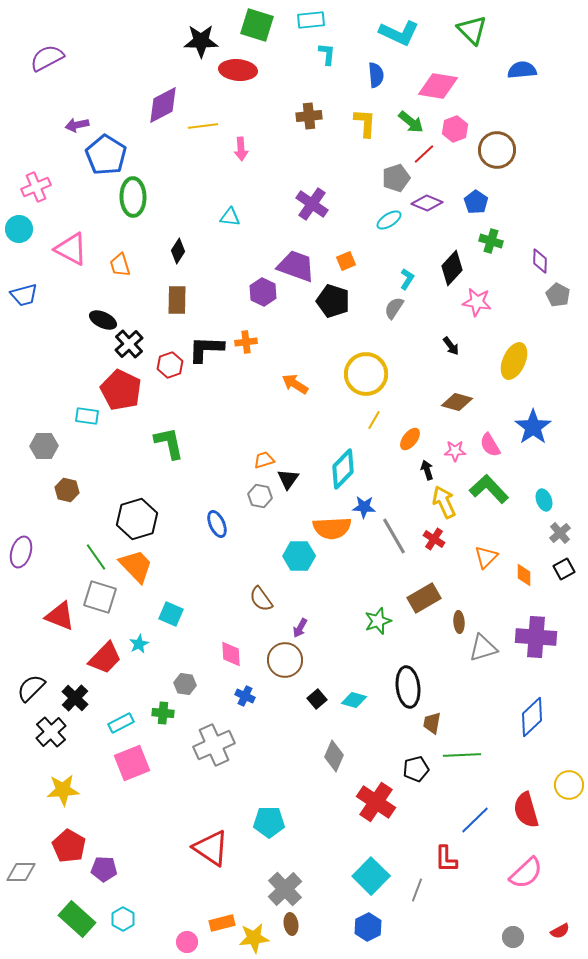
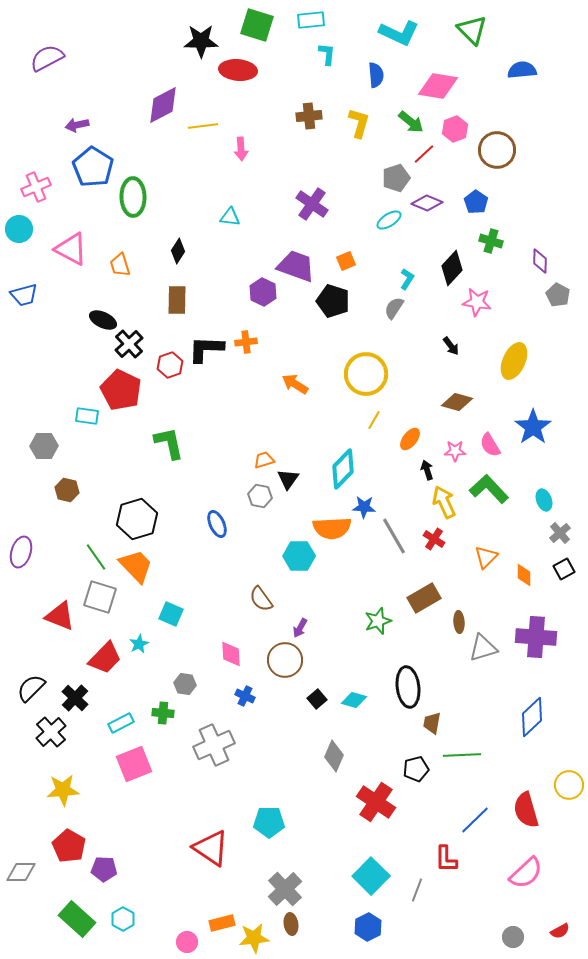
yellow L-shape at (365, 123): moved 6 px left; rotated 12 degrees clockwise
blue pentagon at (106, 155): moved 13 px left, 12 px down
pink square at (132, 763): moved 2 px right, 1 px down
